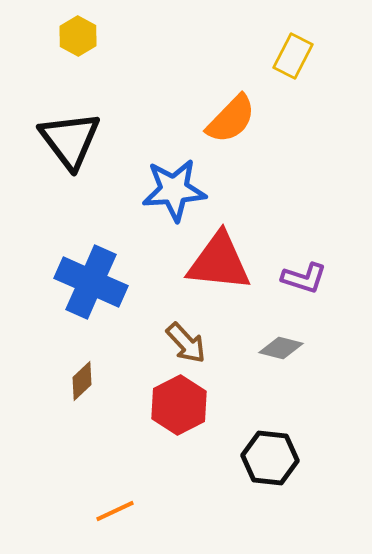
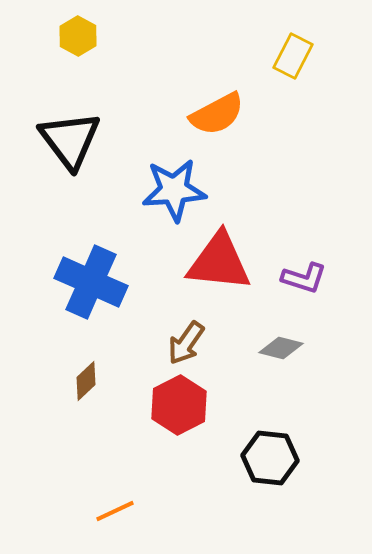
orange semicircle: moved 14 px left, 5 px up; rotated 18 degrees clockwise
brown arrow: rotated 78 degrees clockwise
brown diamond: moved 4 px right
